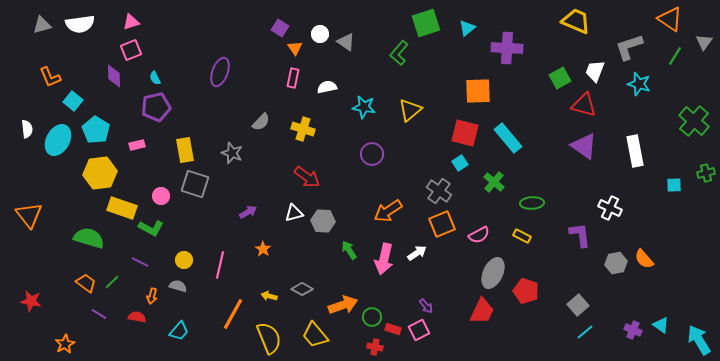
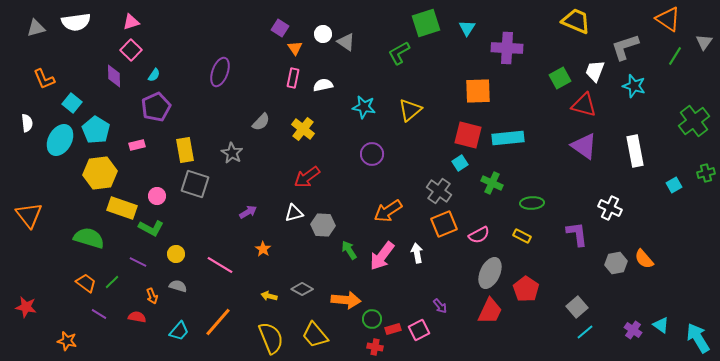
orange triangle at (670, 19): moved 2 px left
white semicircle at (80, 24): moved 4 px left, 2 px up
gray triangle at (42, 25): moved 6 px left, 3 px down
cyan triangle at (467, 28): rotated 18 degrees counterclockwise
white circle at (320, 34): moved 3 px right
gray L-shape at (629, 47): moved 4 px left
pink square at (131, 50): rotated 25 degrees counterclockwise
green L-shape at (399, 53): rotated 20 degrees clockwise
orange L-shape at (50, 77): moved 6 px left, 2 px down
cyan semicircle at (155, 78): moved 1 px left, 3 px up; rotated 120 degrees counterclockwise
cyan star at (639, 84): moved 5 px left, 2 px down
white semicircle at (327, 87): moved 4 px left, 2 px up
cyan square at (73, 101): moved 1 px left, 2 px down
purple pentagon at (156, 107): rotated 12 degrees counterclockwise
green cross at (694, 121): rotated 12 degrees clockwise
white semicircle at (27, 129): moved 6 px up
yellow cross at (303, 129): rotated 20 degrees clockwise
red square at (465, 133): moved 3 px right, 2 px down
cyan rectangle at (508, 138): rotated 56 degrees counterclockwise
cyan ellipse at (58, 140): moved 2 px right
gray star at (232, 153): rotated 10 degrees clockwise
red arrow at (307, 177): rotated 108 degrees clockwise
green cross at (494, 182): moved 2 px left, 1 px down; rotated 15 degrees counterclockwise
cyan square at (674, 185): rotated 28 degrees counterclockwise
pink circle at (161, 196): moved 4 px left
gray hexagon at (323, 221): moved 4 px down
orange square at (442, 224): moved 2 px right
purple L-shape at (580, 235): moved 3 px left, 1 px up
white arrow at (417, 253): rotated 66 degrees counterclockwise
pink arrow at (384, 259): moved 2 px left, 3 px up; rotated 24 degrees clockwise
yellow circle at (184, 260): moved 8 px left, 6 px up
purple line at (140, 262): moved 2 px left
pink line at (220, 265): rotated 72 degrees counterclockwise
gray ellipse at (493, 273): moved 3 px left
red pentagon at (526, 291): moved 2 px up; rotated 15 degrees clockwise
orange arrow at (152, 296): rotated 35 degrees counterclockwise
red star at (31, 301): moved 5 px left, 6 px down
orange arrow at (343, 305): moved 3 px right, 5 px up; rotated 24 degrees clockwise
gray square at (578, 305): moved 1 px left, 2 px down
purple arrow at (426, 306): moved 14 px right
red trapezoid at (482, 311): moved 8 px right
orange line at (233, 314): moved 15 px left, 8 px down; rotated 12 degrees clockwise
green circle at (372, 317): moved 2 px down
red rectangle at (393, 329): rotated 35 degrees counterclockwise
purple cross at (633, 330): rotated 12 degrees clockwise
yellow semicircle at (269, 338): moved 2 px right
cyan arrow at (699, 340): moved 1 px left, 2 px up
orange star at (65, 344): moved 2 px right, 3 px up; rotated 30 degrees counterclockwise
